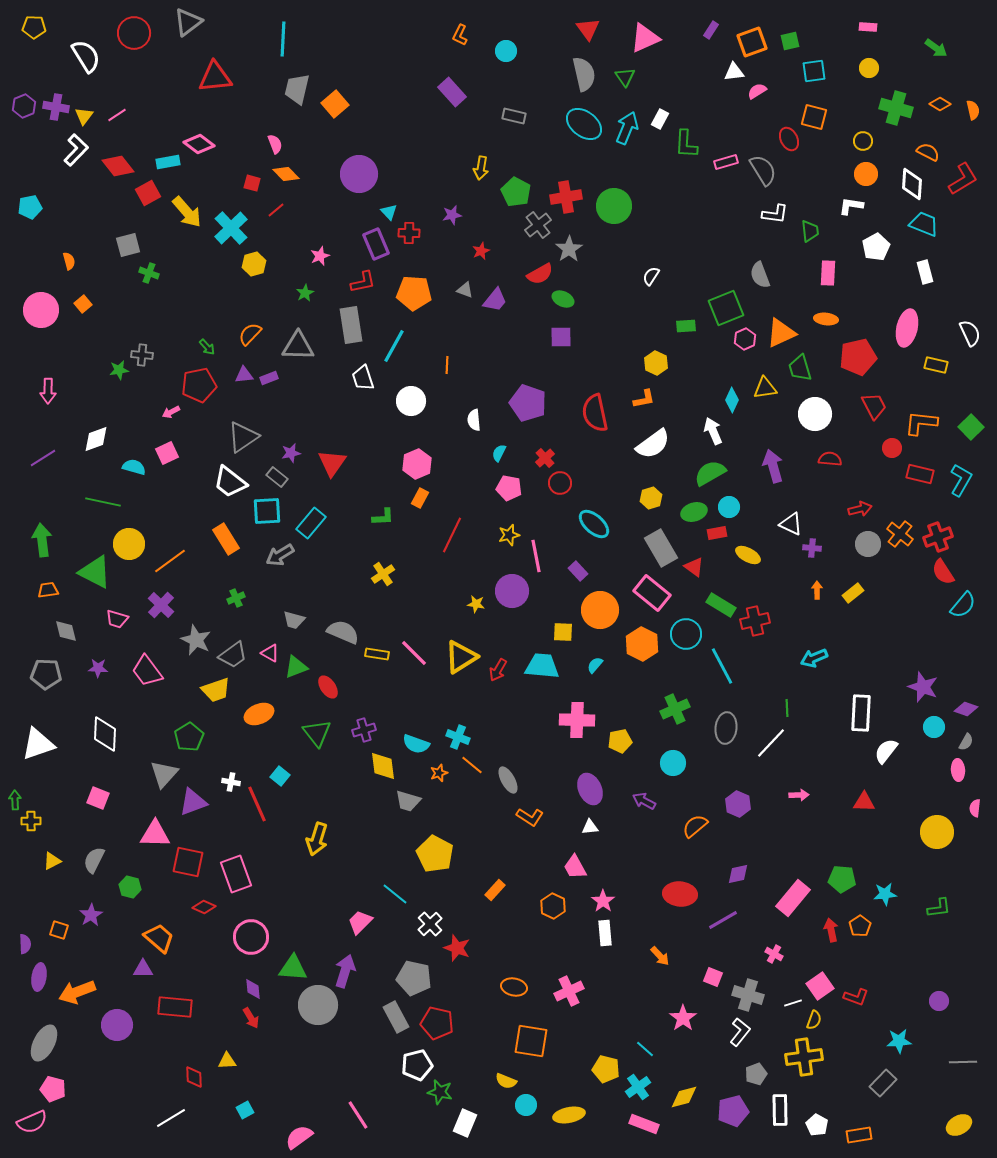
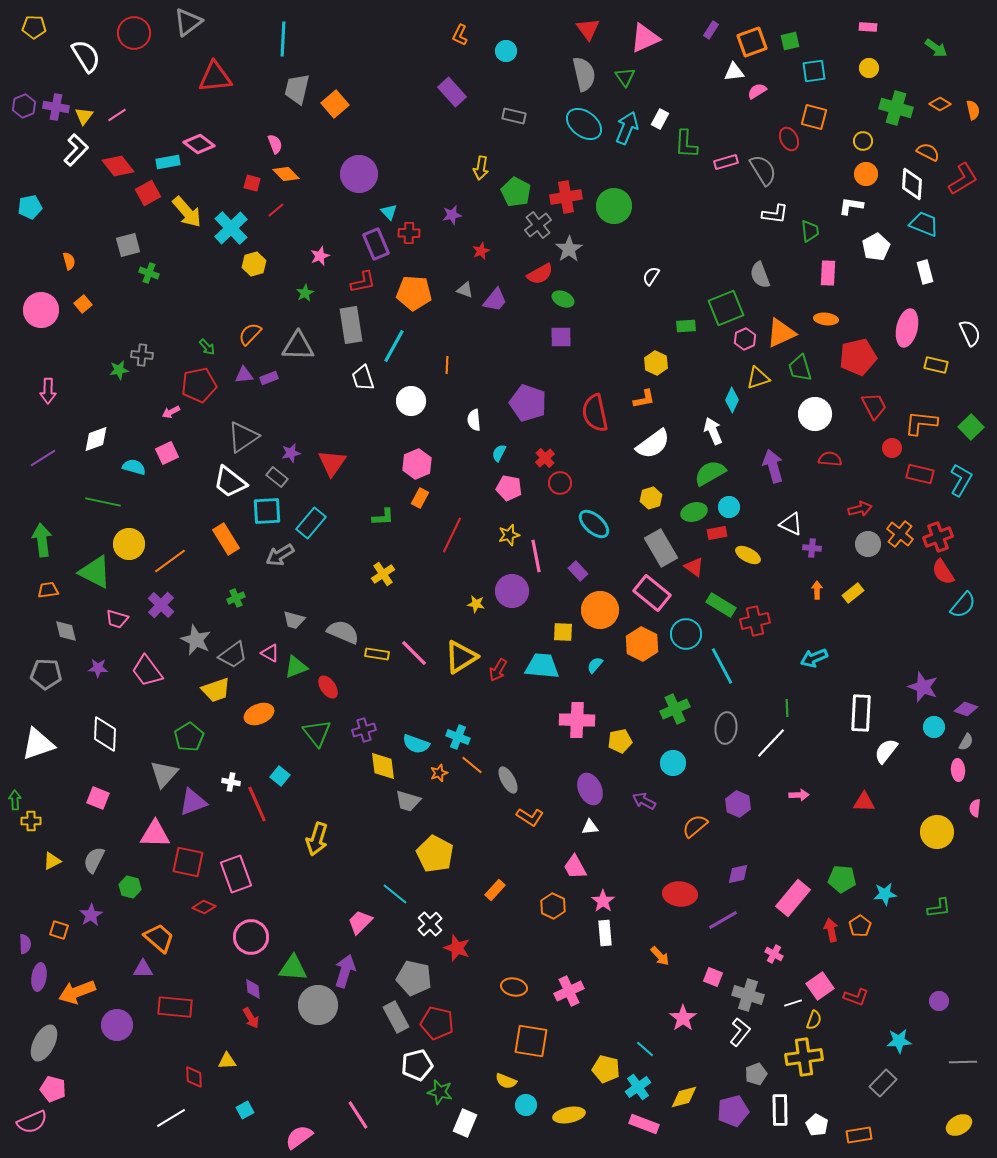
yellow triangle at (765, 388): moved 7 px left, 10 px up; rotated 10 degrees counterclockwise
